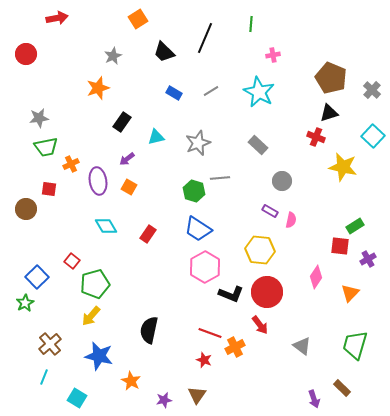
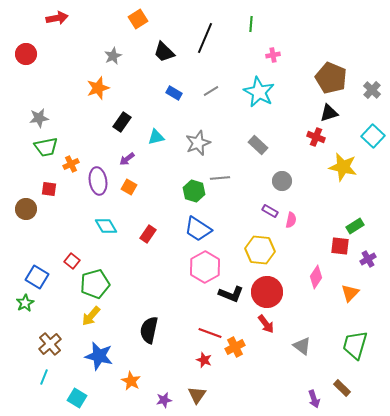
blue square at (37, 277): rotated 15 degrees counterclockwise
red arrow at (260, 325): moved 6 px right, 1 px up
